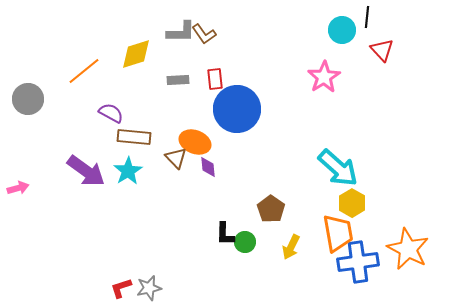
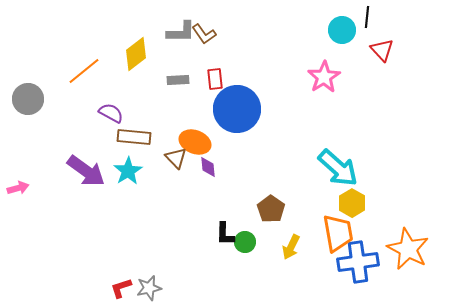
yellow diamond: rotated 20 degrees counterclockwise
